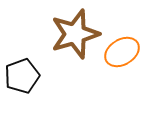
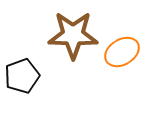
brown star: moved 2 px left, 1 px down; rotated 18 degrees clockwise
